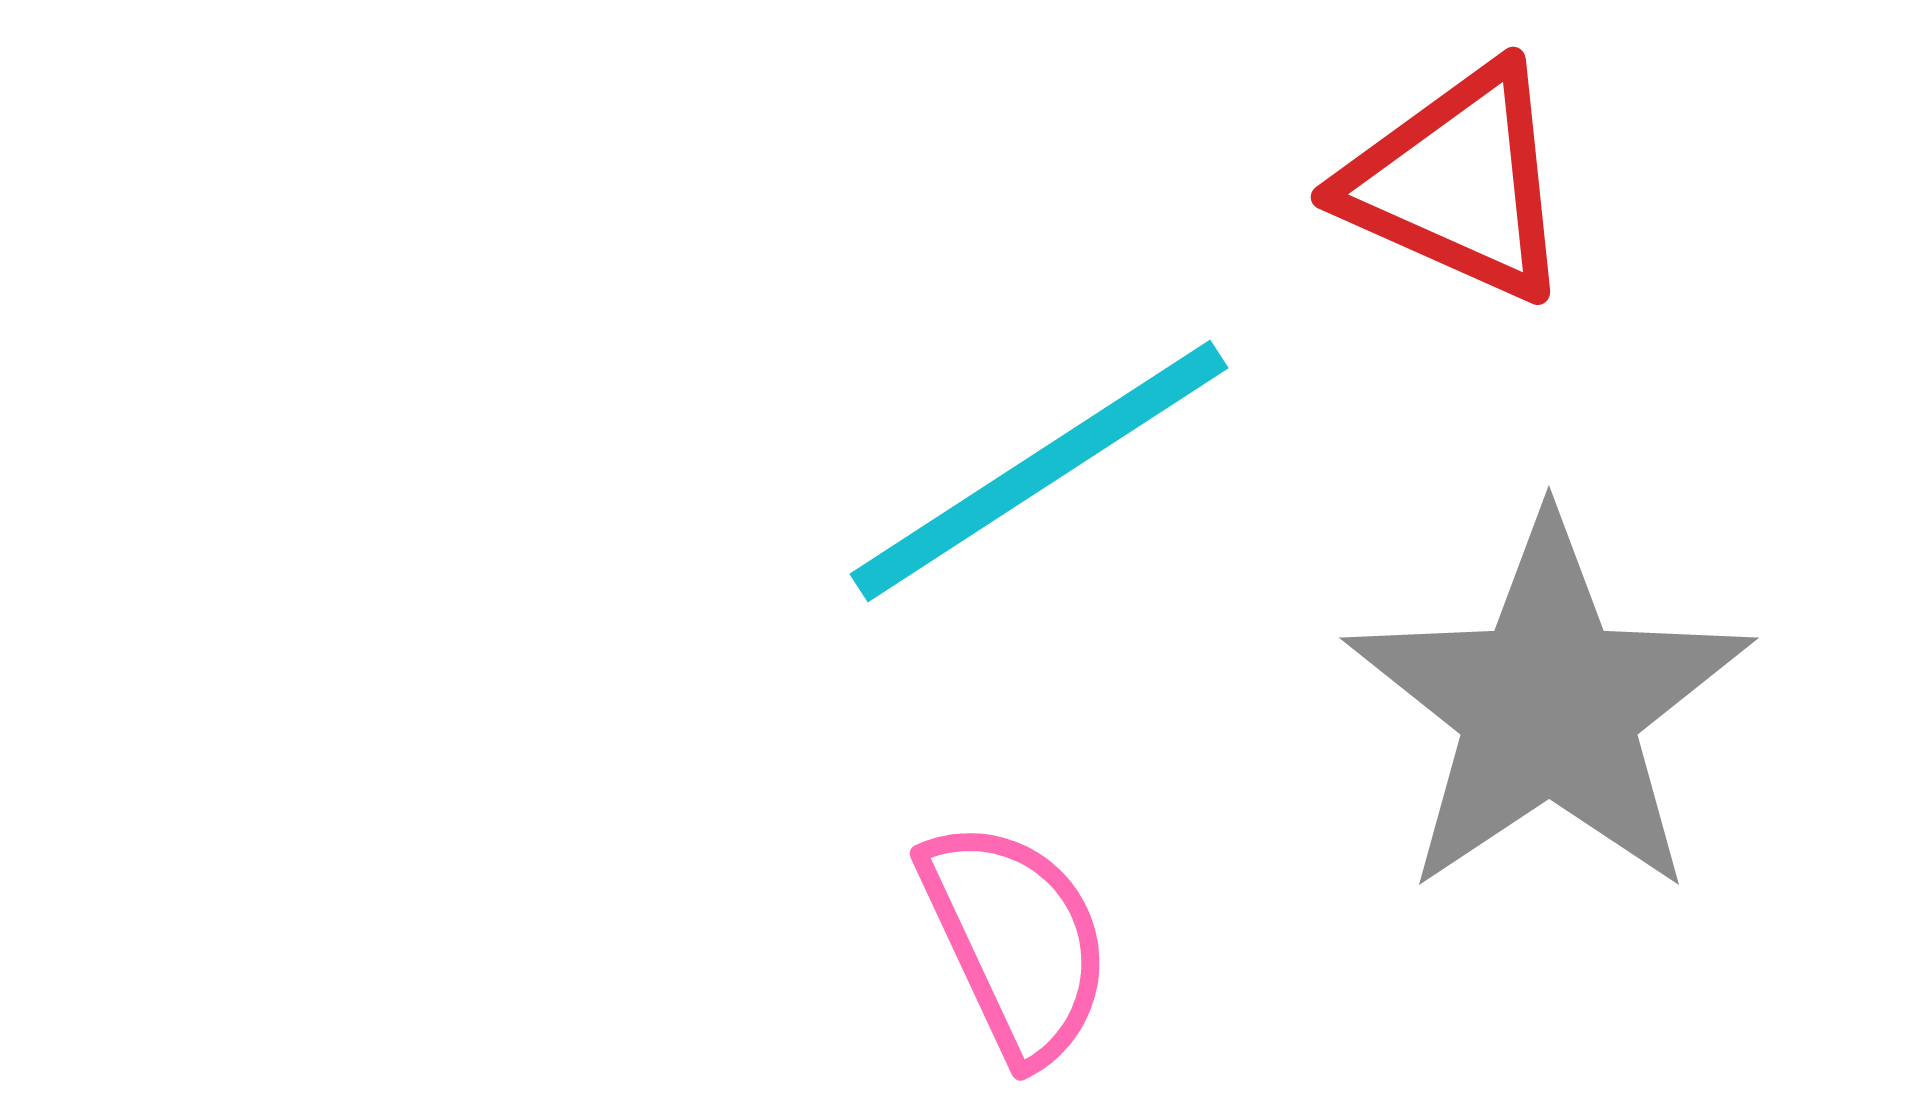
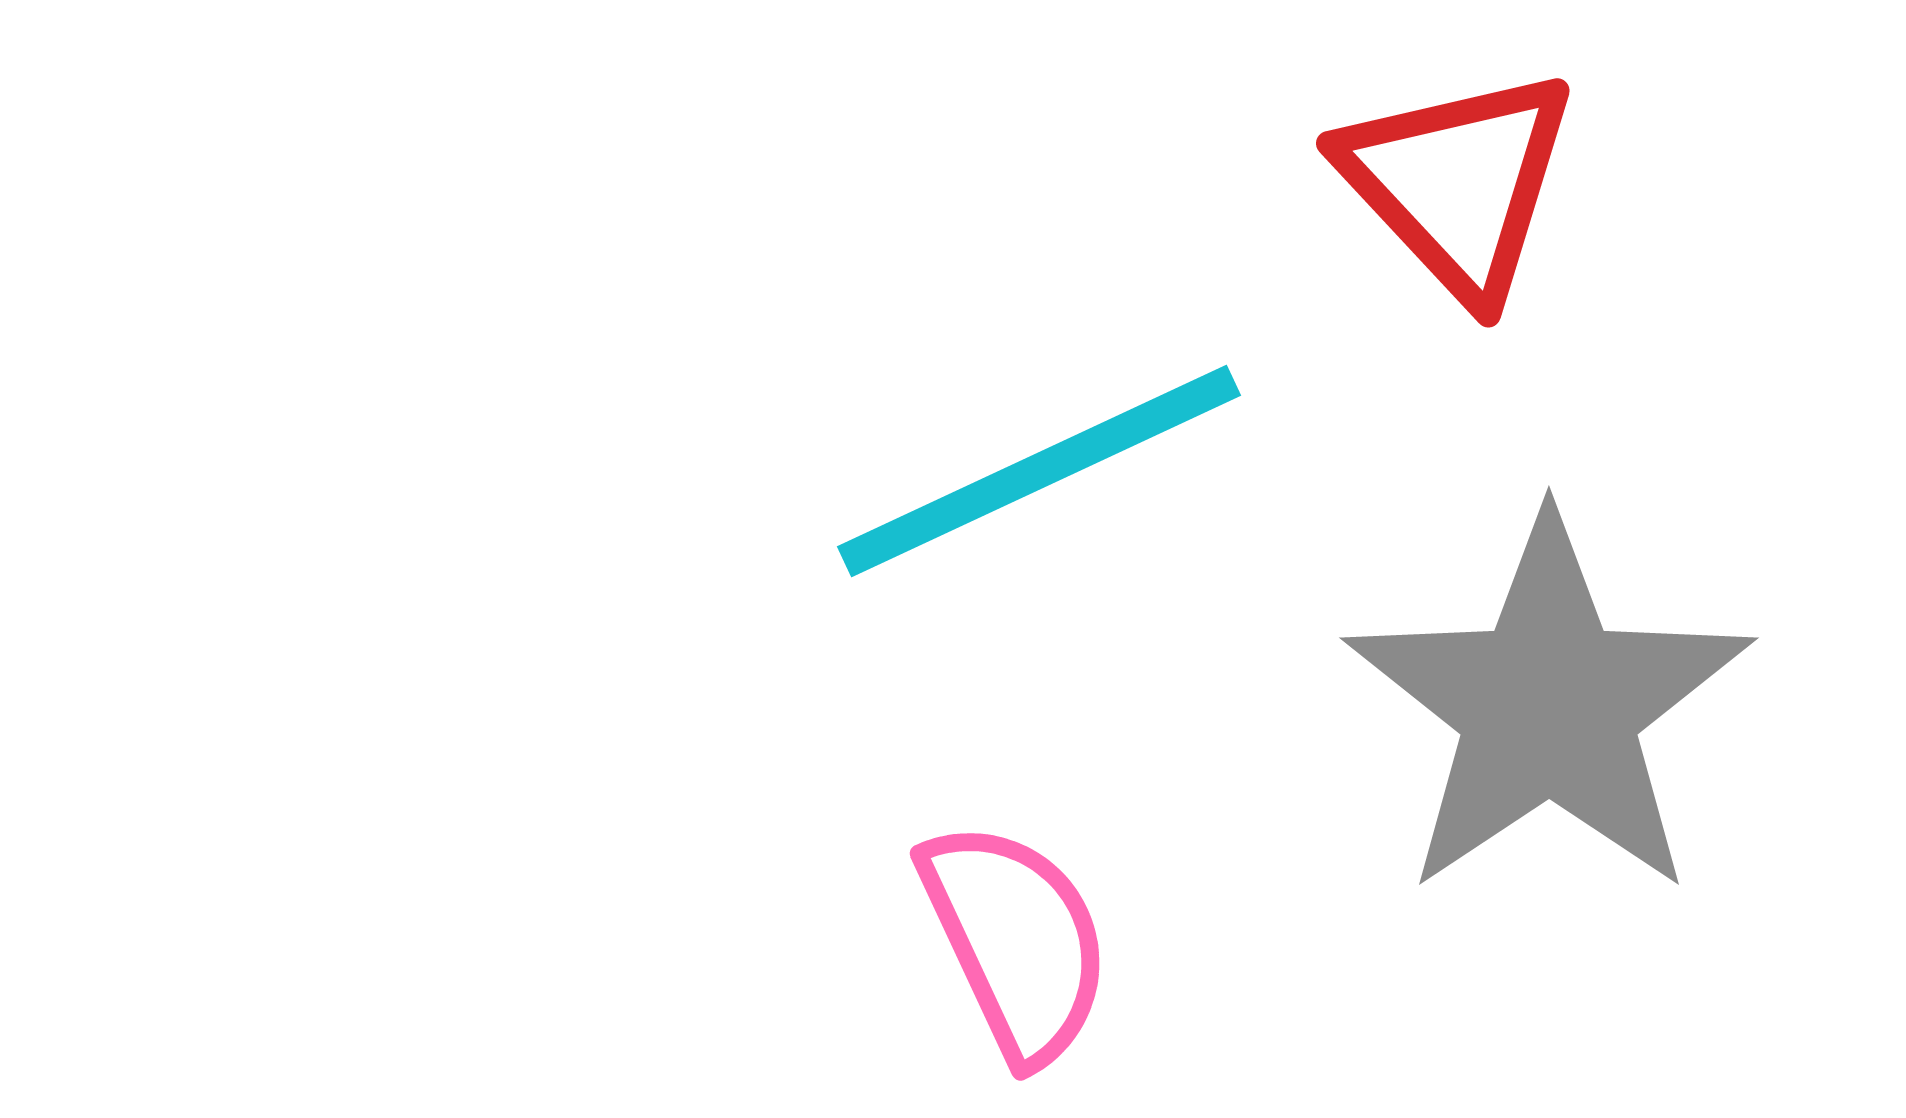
red triangle: rotated 23 degrees clockwise
cyan line: rotated 8 degrees clockwise
